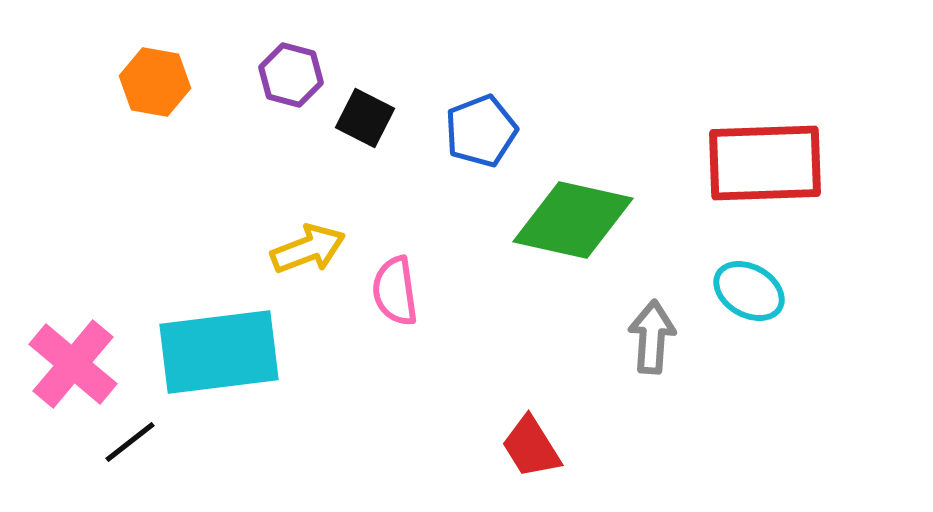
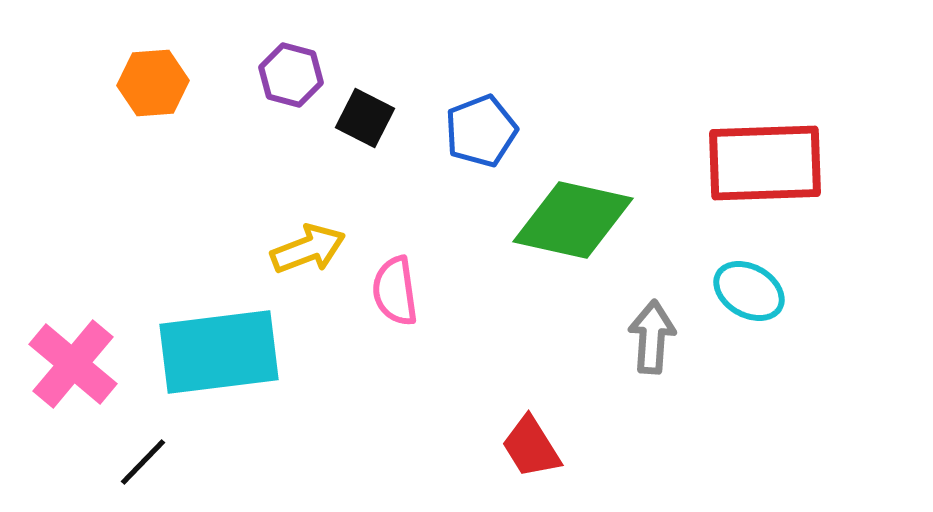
orange hexagon: moved 2 px left, 1 px down; rotated 14 degrees counterclockwise
black line: moved 13 px right, 20 px down; rotated 8 degrees counterclockwise
